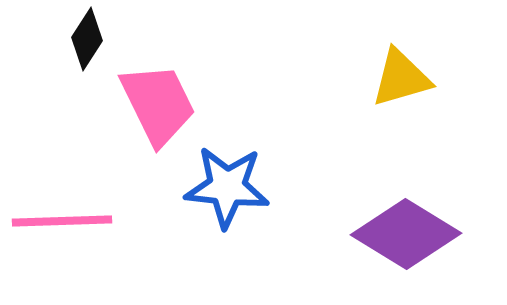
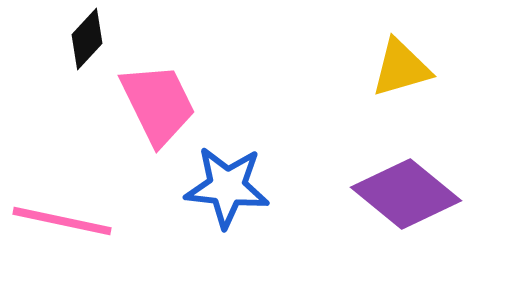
black diamond: rotated 10 degrees clockwise
yellow triangle: moved 10 px up
pink line: rotated 14 degrees clockwise
purple diamond: moved 40 px up; rotated 8 degrees clockwise
